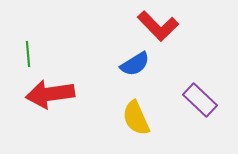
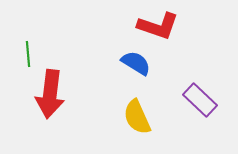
red L-shape: rotated 27 degrees counterclockwise
blue semicircle: moved 1 px right, 1 px up; rotated 116 degrees counterclockwise
red arrow: rotated 75 degrees counterclockwise
yellow semicircle: moved 1 px right, 1 px up
